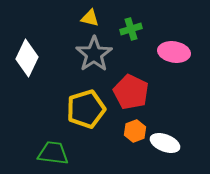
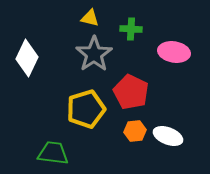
green cross: rotated 20 degrees clockwise
orange hexagon: rotated 15 degrees clockwise
white ellipse: moved 3 px right, 7 px up
